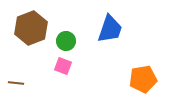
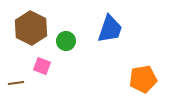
brown hexagon: rotated 12 degrees counterclockwise
pink square: moved 21 px left
brown line: rotated 14 degrees counterclockwise
